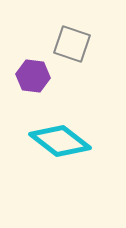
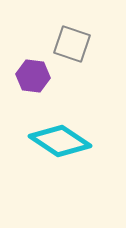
cyan diamond: rotated 4 degrees counterclockwise
